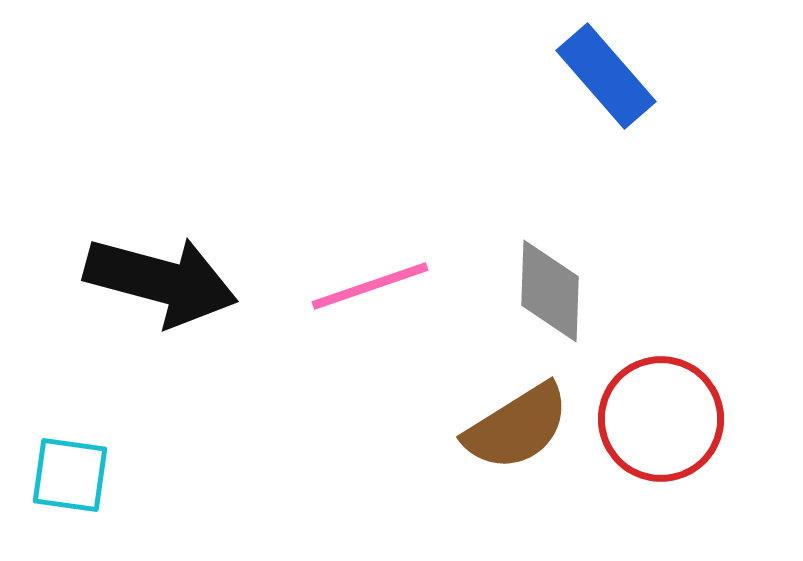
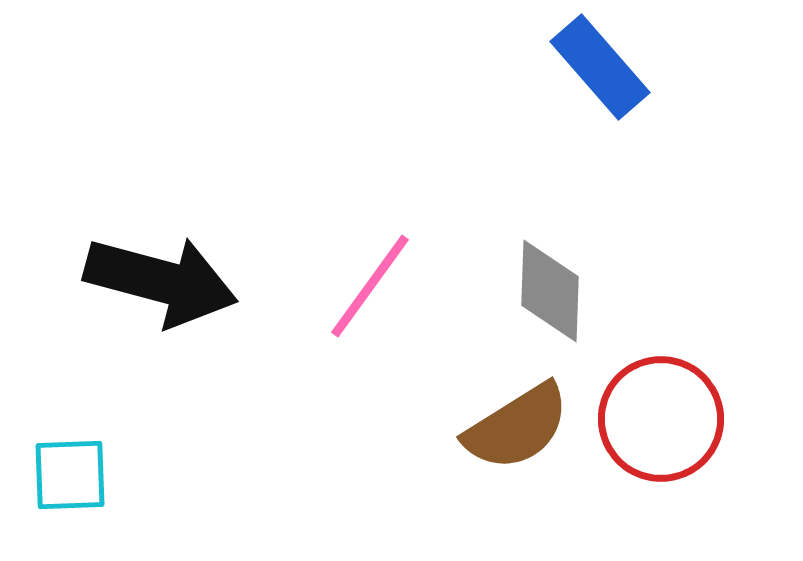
blue rectangle: moved 6 px left, 9 px up
pink line: rotated 35 degrees counterclockwise
cyan square: rotated 10 degrees counterclockwise
